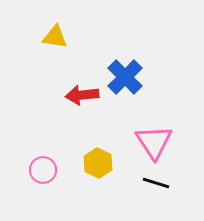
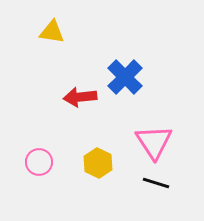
yellow triangle: moved 3 px left, 5 px up
red arrow: moved 2 px left, 2 px down
pink circle: moved 4 px left, 8 px up
